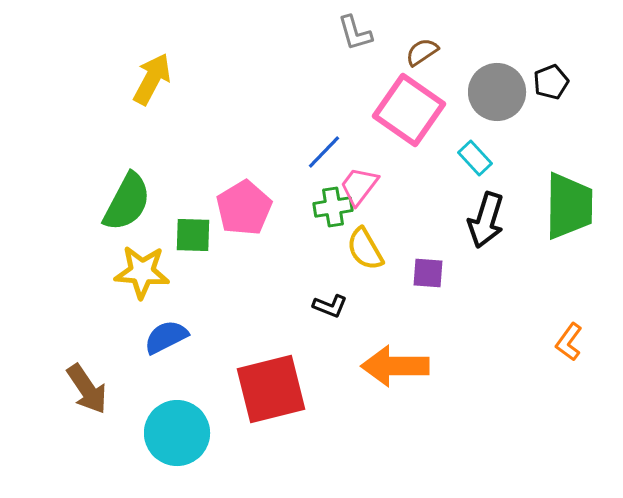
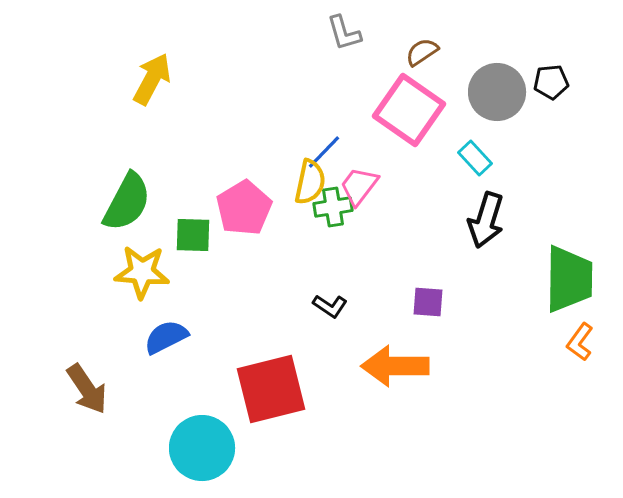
gray L-shape: moved 11 px left
black pentagon: rotated 16 degrees clockwise
green trapezoid: moved 73 px down
yellow semicircle: moved 55 px left, 67 px up; rotated 138 degrees counterclockwise
purple square: moved 29 px down
black L-shape: rotated 12 degrees clockwise
orange L-shape: moved 11 px right
cyan circle: moved 25 px right, 15 px down
